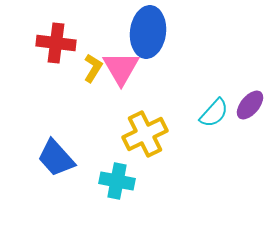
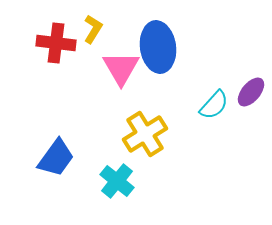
blue ellipse: moved 10 px right, 15 px down; rotated 15 degrees counterclockwise
yellow L-shape: moved 39 px up
purple ellipse: moved 1 px right, 13 px up
cyan semicircle: moved 8 px up
yellow cross: rotated 6 degrees counterclockwise
blue trapezoid: rotated 102 degrees counterclockwise
cyan cross: rotated 28 degrees clockwise
